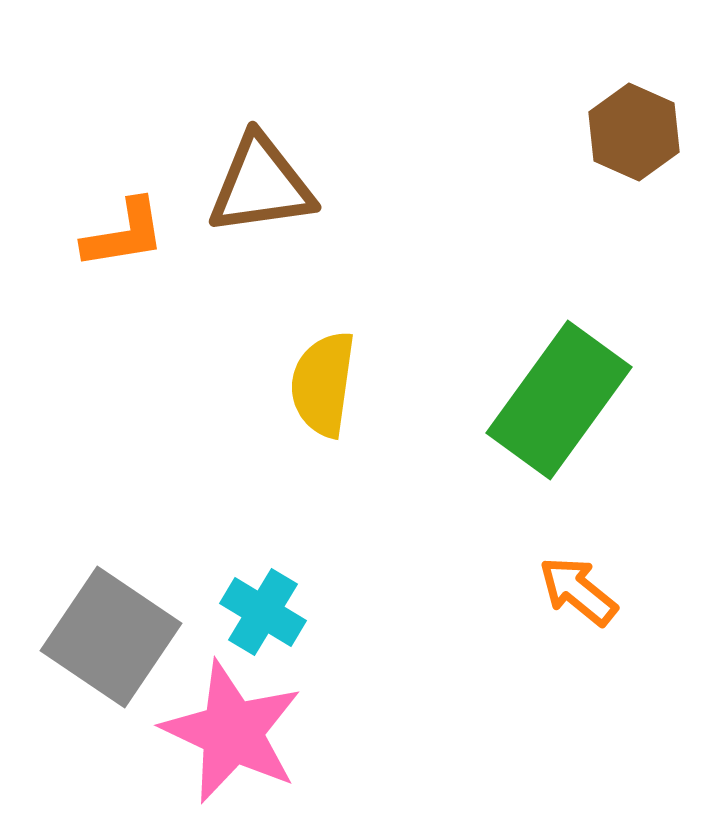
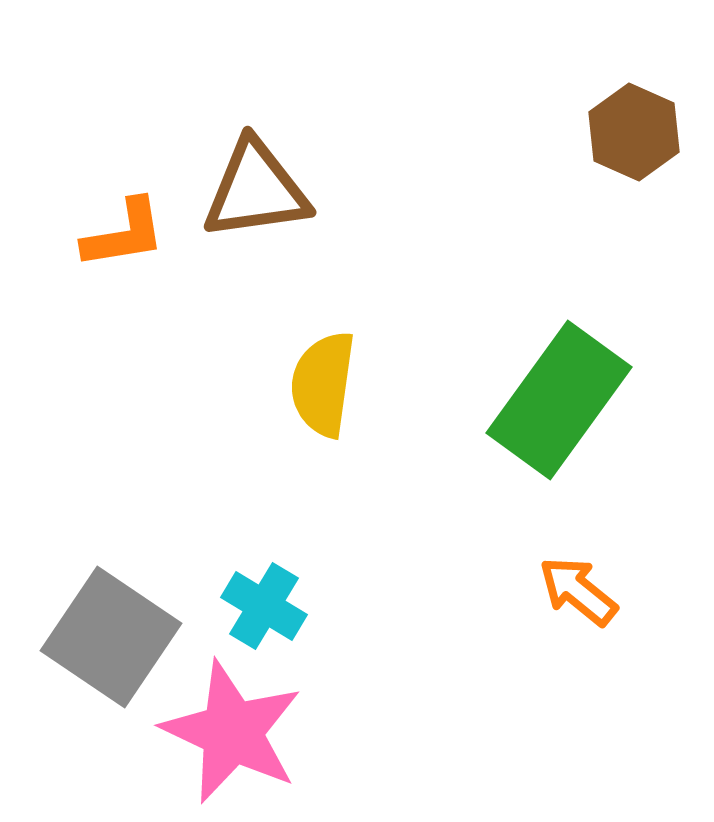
brown triangle: moved 5 px left, 5 px down
cyan cross: moved 1 px right, 6 px up
